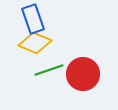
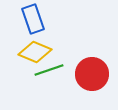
yellow diamond: moved 9 px down
red circle: moved 9 px right
